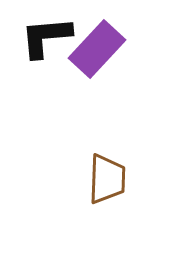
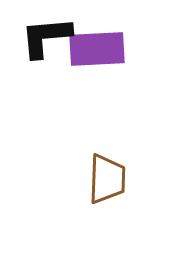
purple rectangle: rotated 44 degrees clockwise
